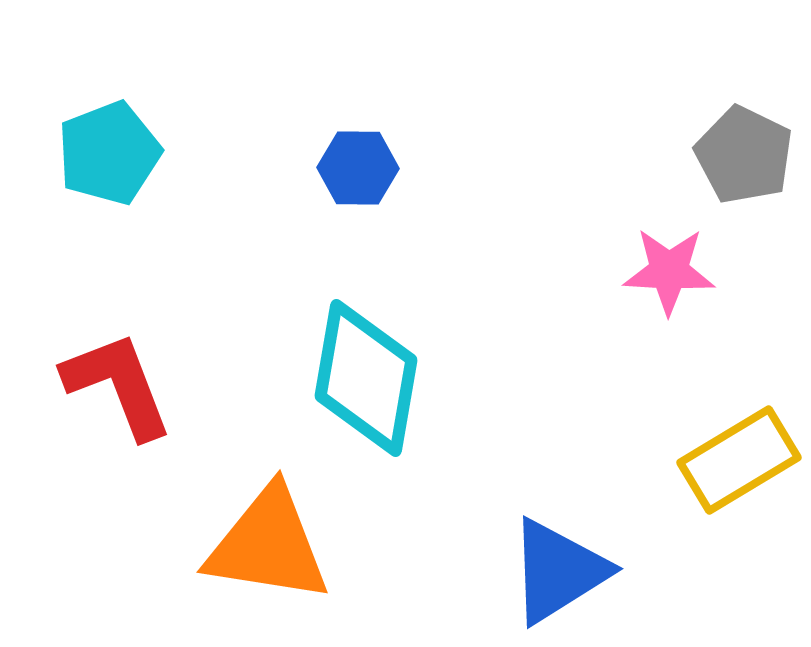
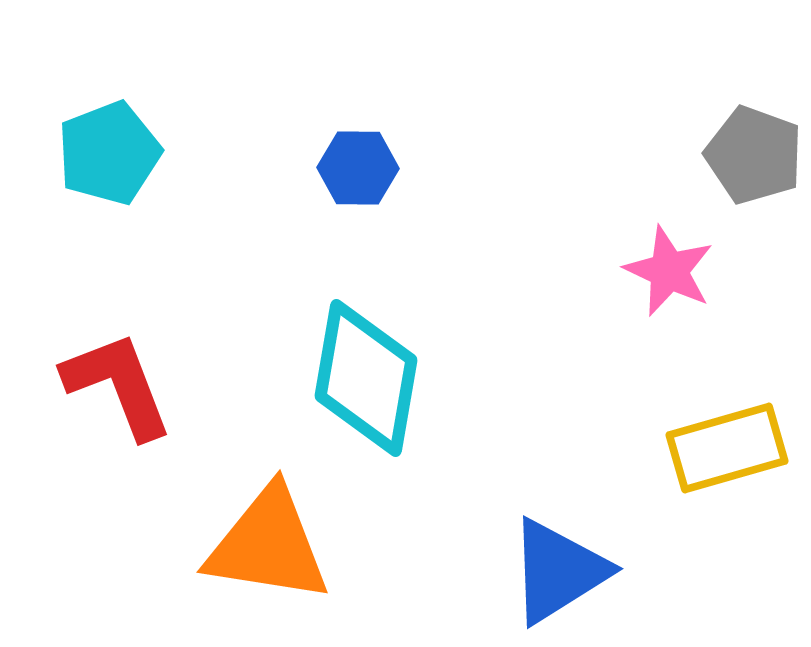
gray pentagon: moved 10 px right; rotated 6 degrees counterclockwise
pink star: rotated 22 degrees clockwise
yellow rectangle: moved 12 px left, 12 px up; rotated 15 degrees clockwise
